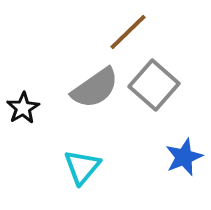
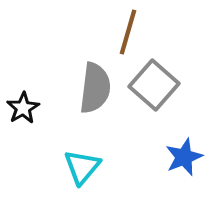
brown line: rotated 30 degrees counterclockwise
gray semicircle: rotated 48 degrees counterclockwise
